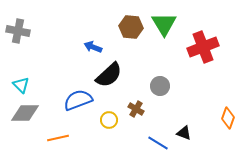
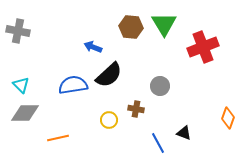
blue semicircle: moved 5 px left, 15 px up; rotated 12 degrees clockwise
brown cross: rotated 21 degrees counterclockwise
blue line: rotated 30 degrees clockwise
